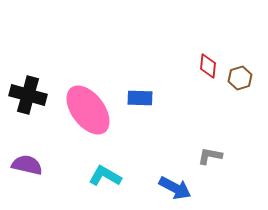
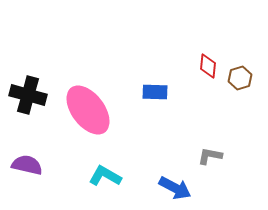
blue rectangle: moved 15 px right, 6 px up
